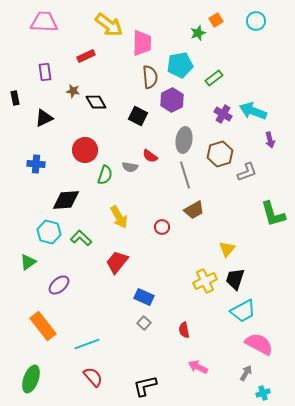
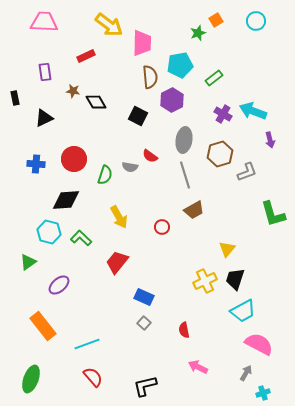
red circle at (85, 150): moved 11 px left, 9 px down
